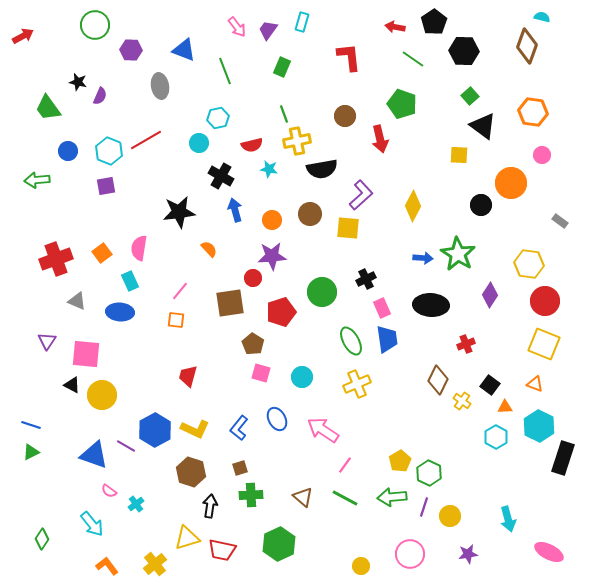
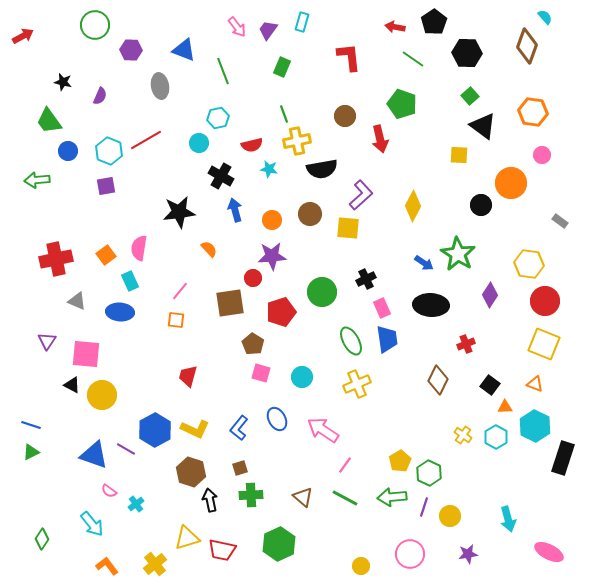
cyan semicircle at (542, 17): moved 3 px right; rotated 35 degrees clockwise
black hexagon at (464, 51): moved 3 px right, 2 px down
green line at (225, 71): moved 2 px left
black star at (78, 82): moved 15 px left
green trapezoid at (48, 108): moved 1 px right, 13 px down
orange square at (102, 253): moved 4 px right, 2 px down
blue arrow at (423, 258): moved 1 px right, 5 px down; rotated 30 degrees clockwise
red cross at (56, 259): rotated 8 degrees clockwise
yellow cross at (462, 401): moved 1 px right, 34 px down
cyan hexagon at (539, 426): moved 4 px left
purple line at (126, 446): moved 3 px down
black arrow at (210, 506): moved 6 px up; rotated 20 degrees counterclockwise
